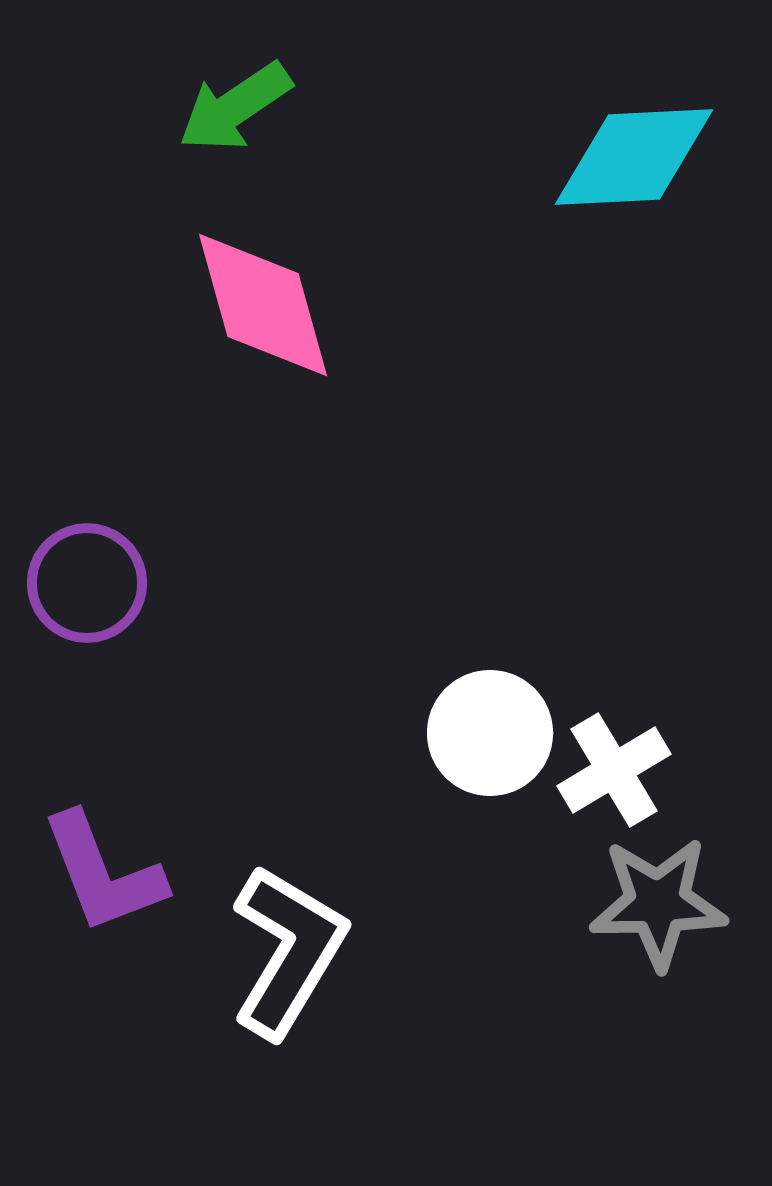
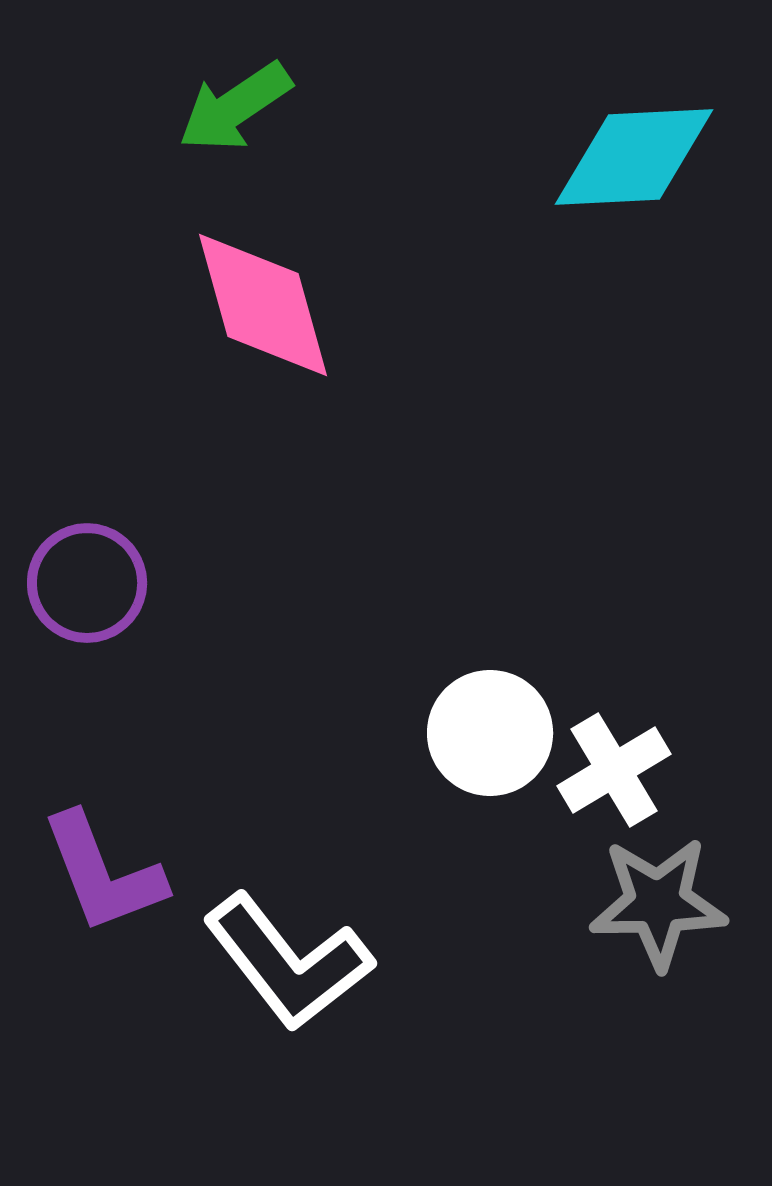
white L-shape: moved 11 px down; rotated 111 degrees clockwise
